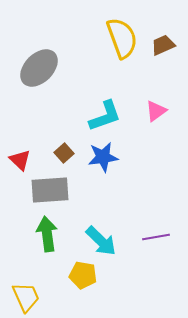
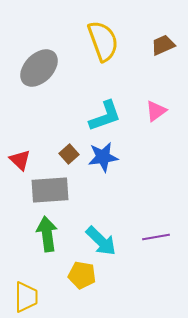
yellow semicircle: moved 19 px left, 3 px down
brown square: moved 5 px right, 1 px down
yellow pentagon: moved 1 px left
yellow trapezoid: rotated 24 degrees clockwise
